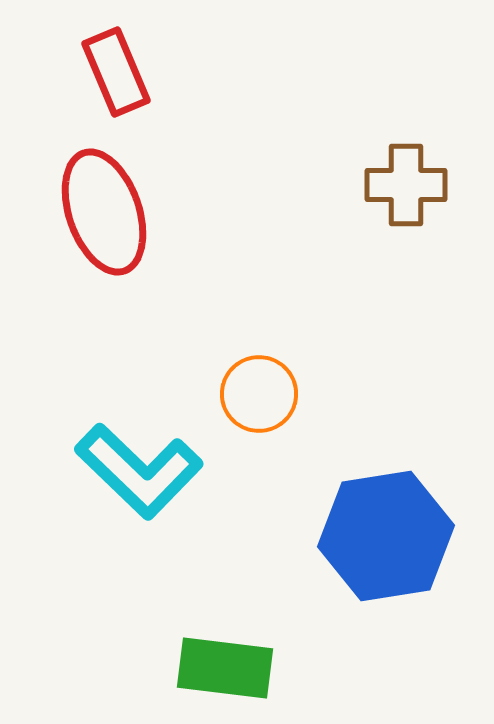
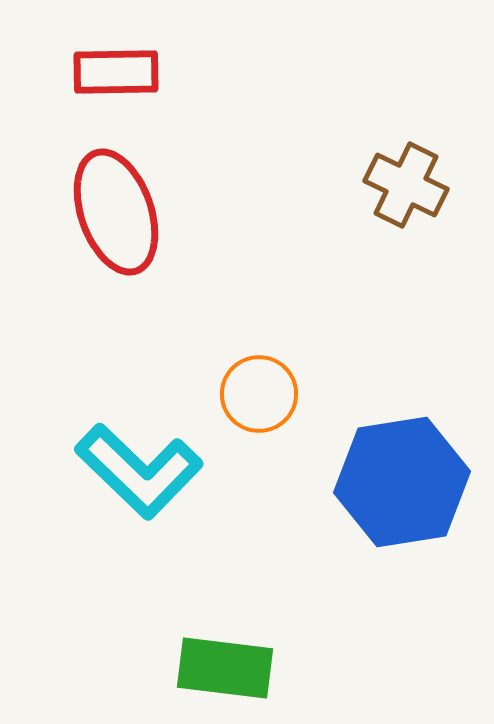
red rectangle: rotated 68 degrees counterclockwise
brown cross: rotated 26 degrees clockwise
red ellipse: moved 12 px right
blue hexagon: moved 16 px right, 54 px up
